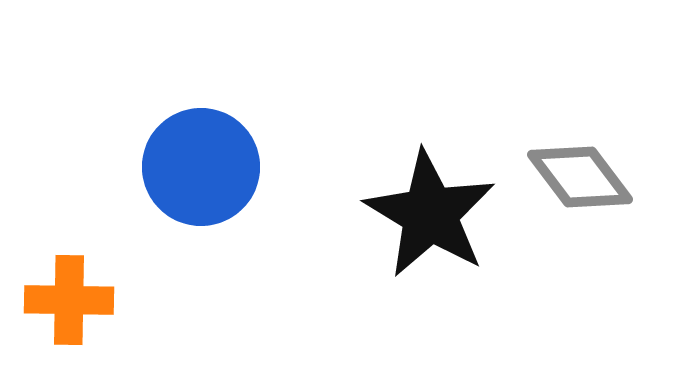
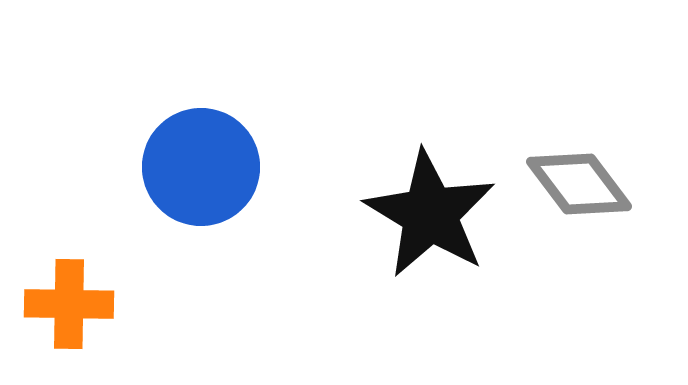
gray diamond: moved 1 px left, 7 px down
orange cross: moved 4 px down
